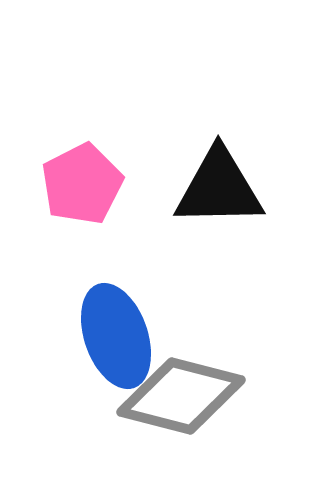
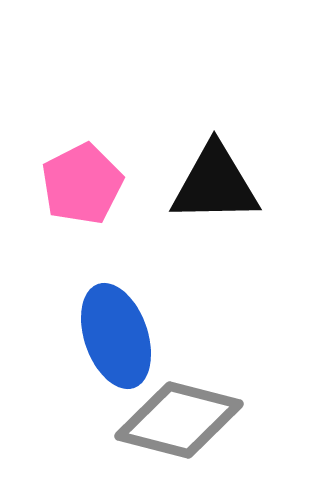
black triangle: moved 4 px left, 4 px up
gray diamond: moved 2 px left, 24 px down
